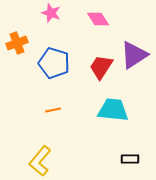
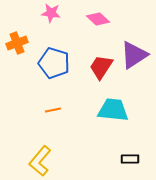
pink star: rotated 12 degrees counterclockwise
pink diamond: rotated 15 degrees counterclockwise
